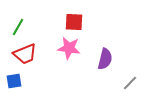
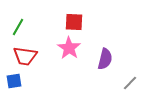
pink star: rotated 25 degrees clockwise
red trapezoid: moved 2 px down; rotated 30 degrees clockwise
